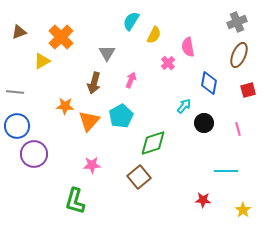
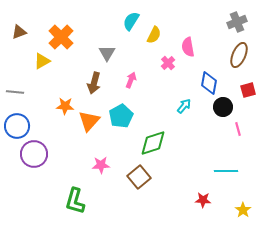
black circle: moved 19 px right, 16 px up
pink star: moved 9 px right
